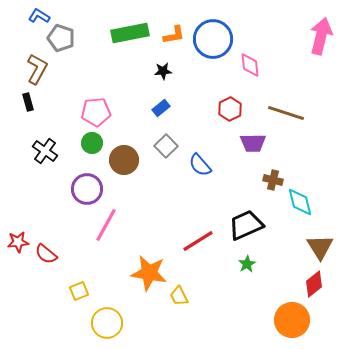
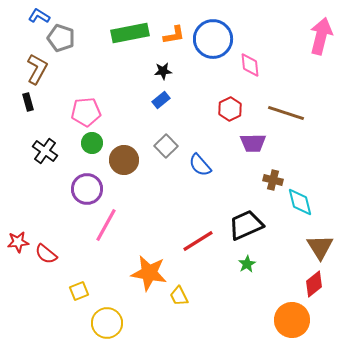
blue rectangle: moved 8 px up
pink pentagon: moved 10 px left
